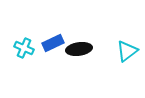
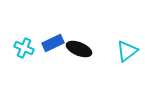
black ellipse: rotated 30 degrees clockwise
